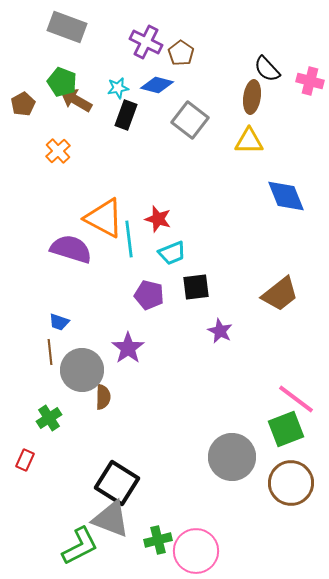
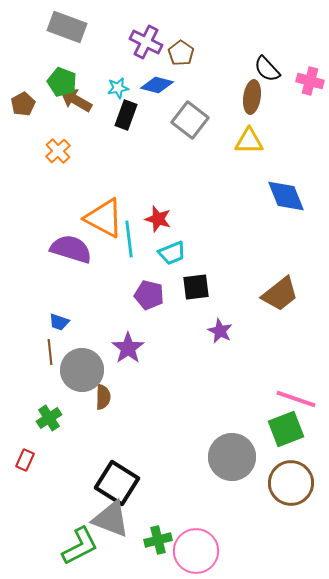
pink line at (296, 399): rotated 18 degrees counterclockwise
